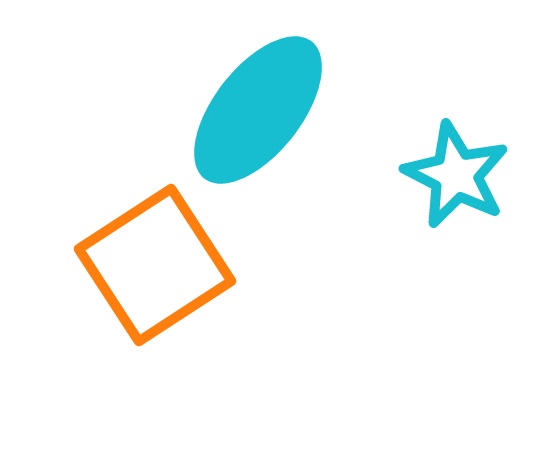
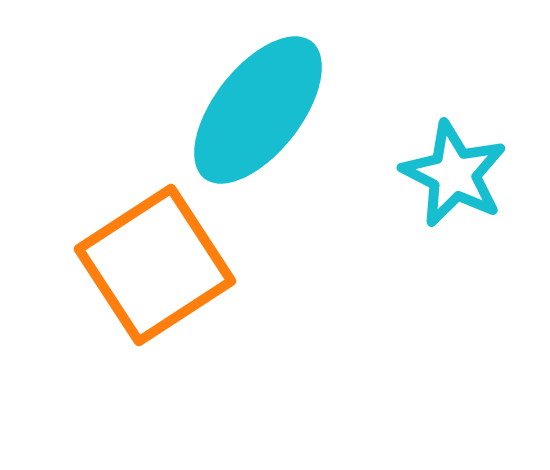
cyan star: moved 2 px left, 1 px up
